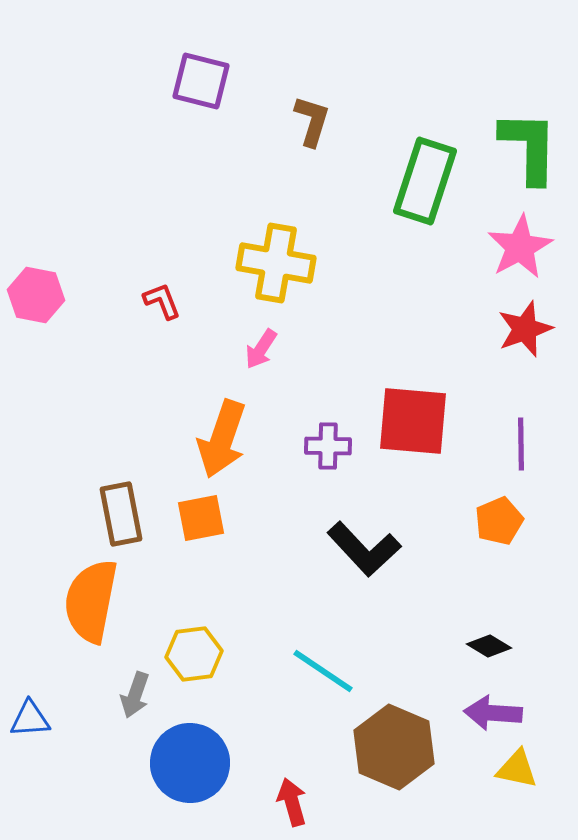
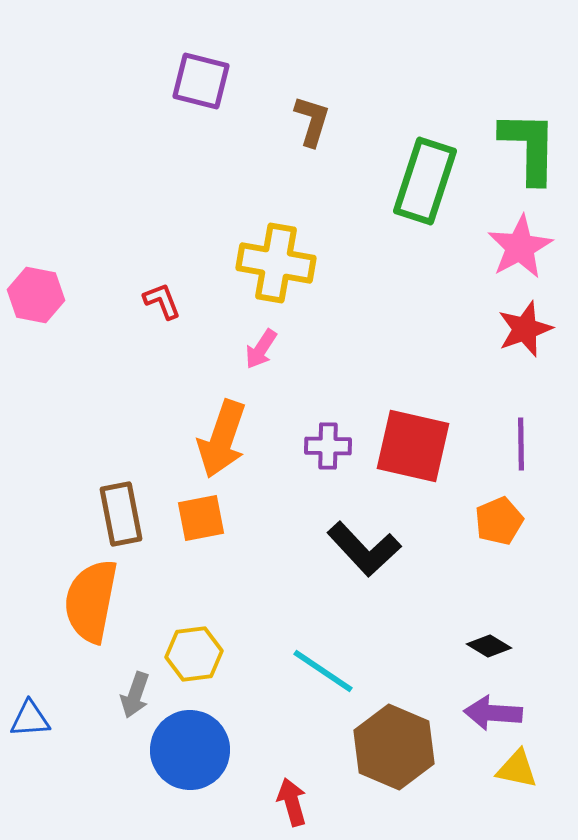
red square: moved 25 px down; rotated 8 degrees clockwise
blue circle: moved 13 px up
